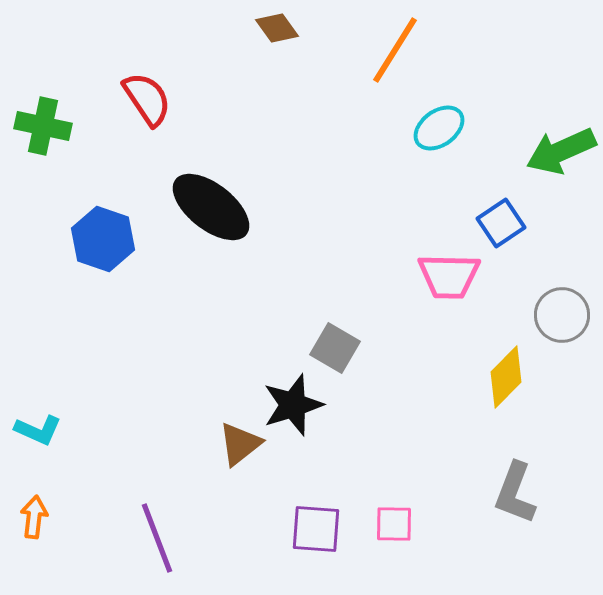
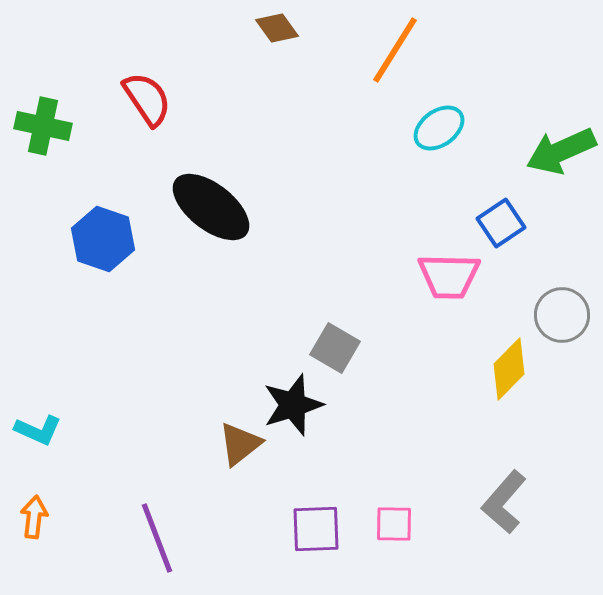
yellow diamond: moved 3 px right, 8 px up
gray L-shape: moved 11 px left, 9 px down; rotated 20 degrees clockwise
purple square: rotated 6 degrees counterclockwise
